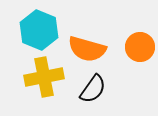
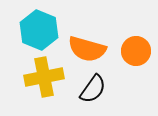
orange circle: moved 4 px left, 4 px down
